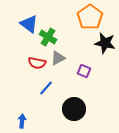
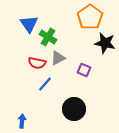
blue triangle: rotated 18 degrees clockwise
purple square: moved 1 px up
blue line: moved 1 px left, 4 px up
